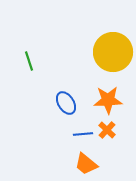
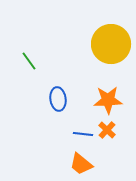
yellow circle: moved 2 px left, 8 px up
green line: rotated 18 degrees counterclockwise
blue ellipse: moved 8 px left, 4 px up; rotated 25 degrees clockwise
blue line: rotated 12 degrees clockwise
orange trapezoid: moved 5 px left
